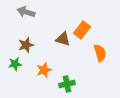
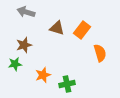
brown triangle: moved 6 px left, 11 px up
brown star: moved 2 px left
orange star: moved 1 px left, 5 px down
